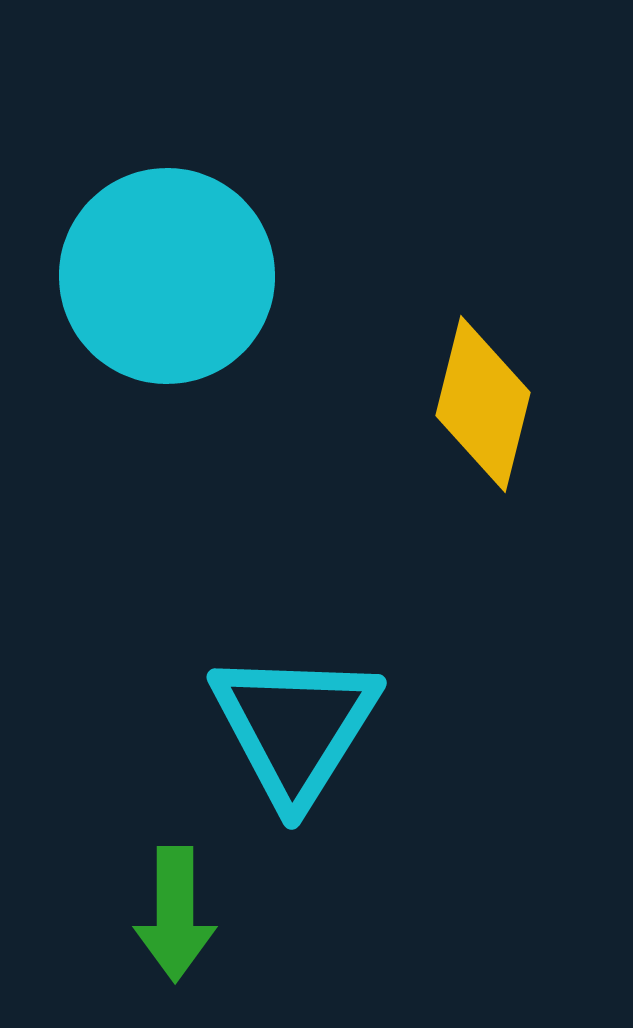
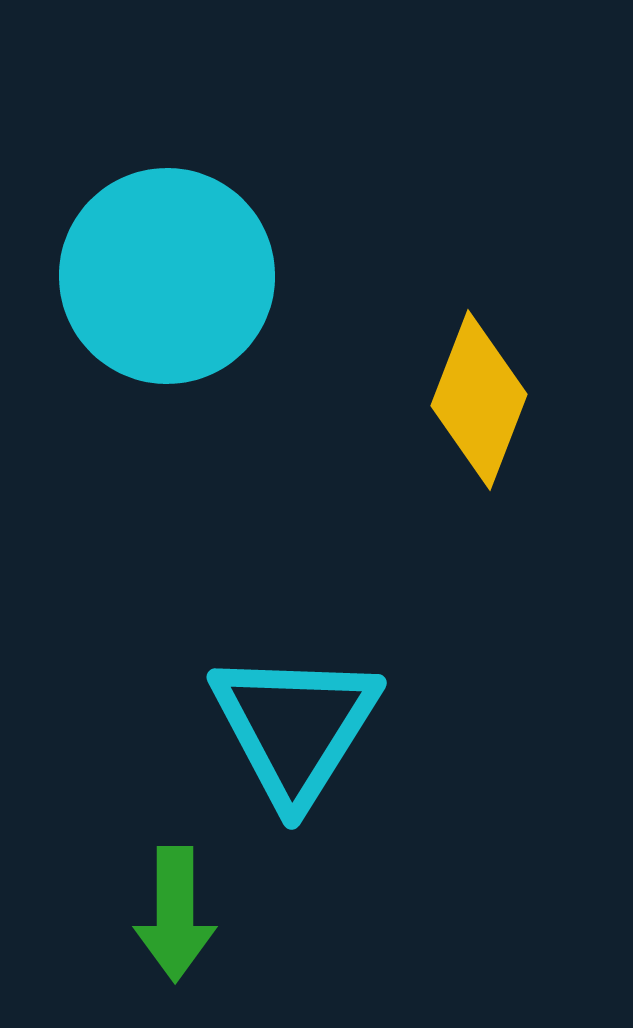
yellow diamond: moved 4 px left, 4 px up; rotated 7 degrees clockwise
